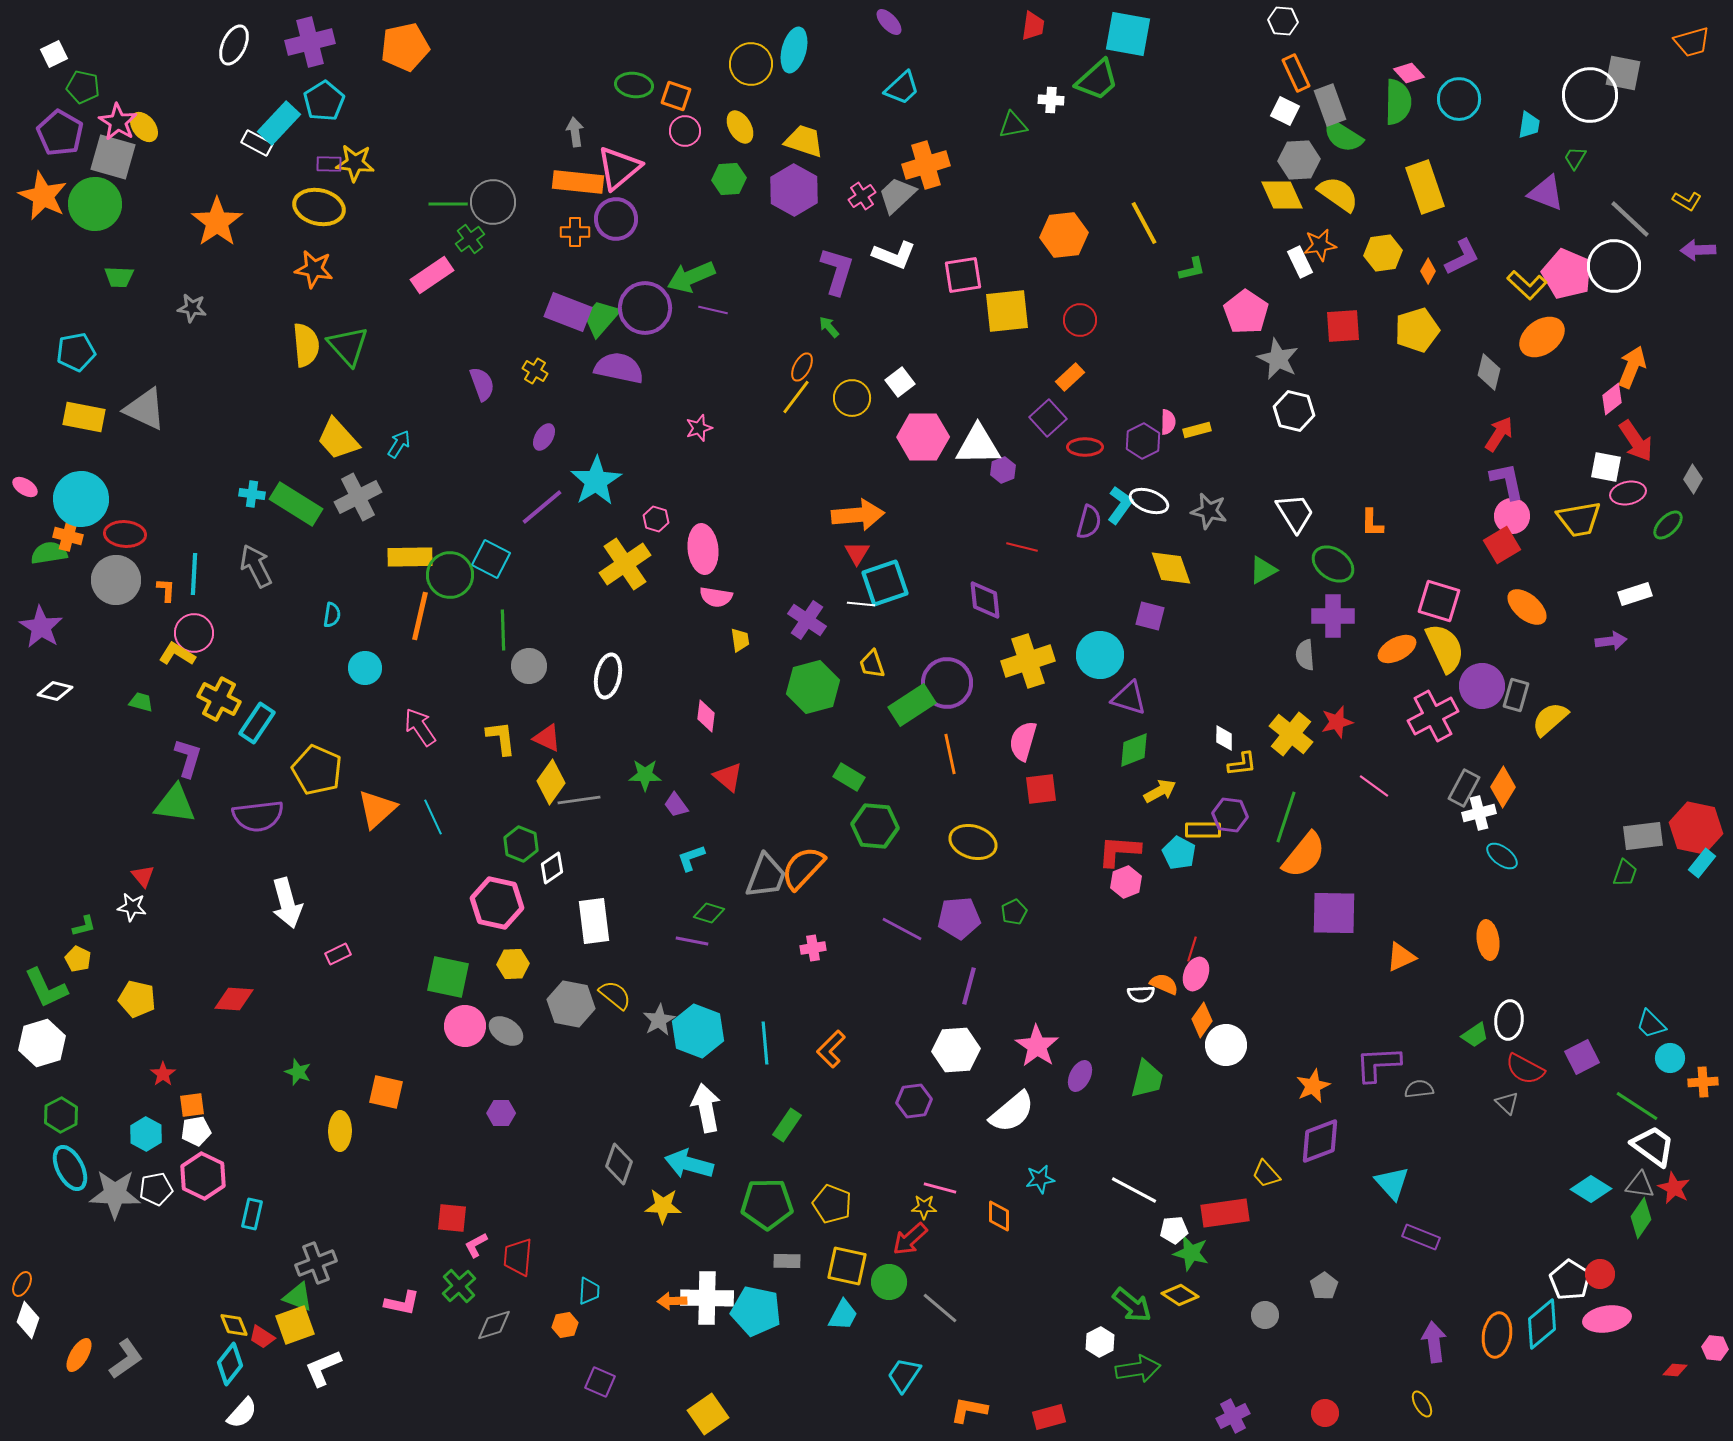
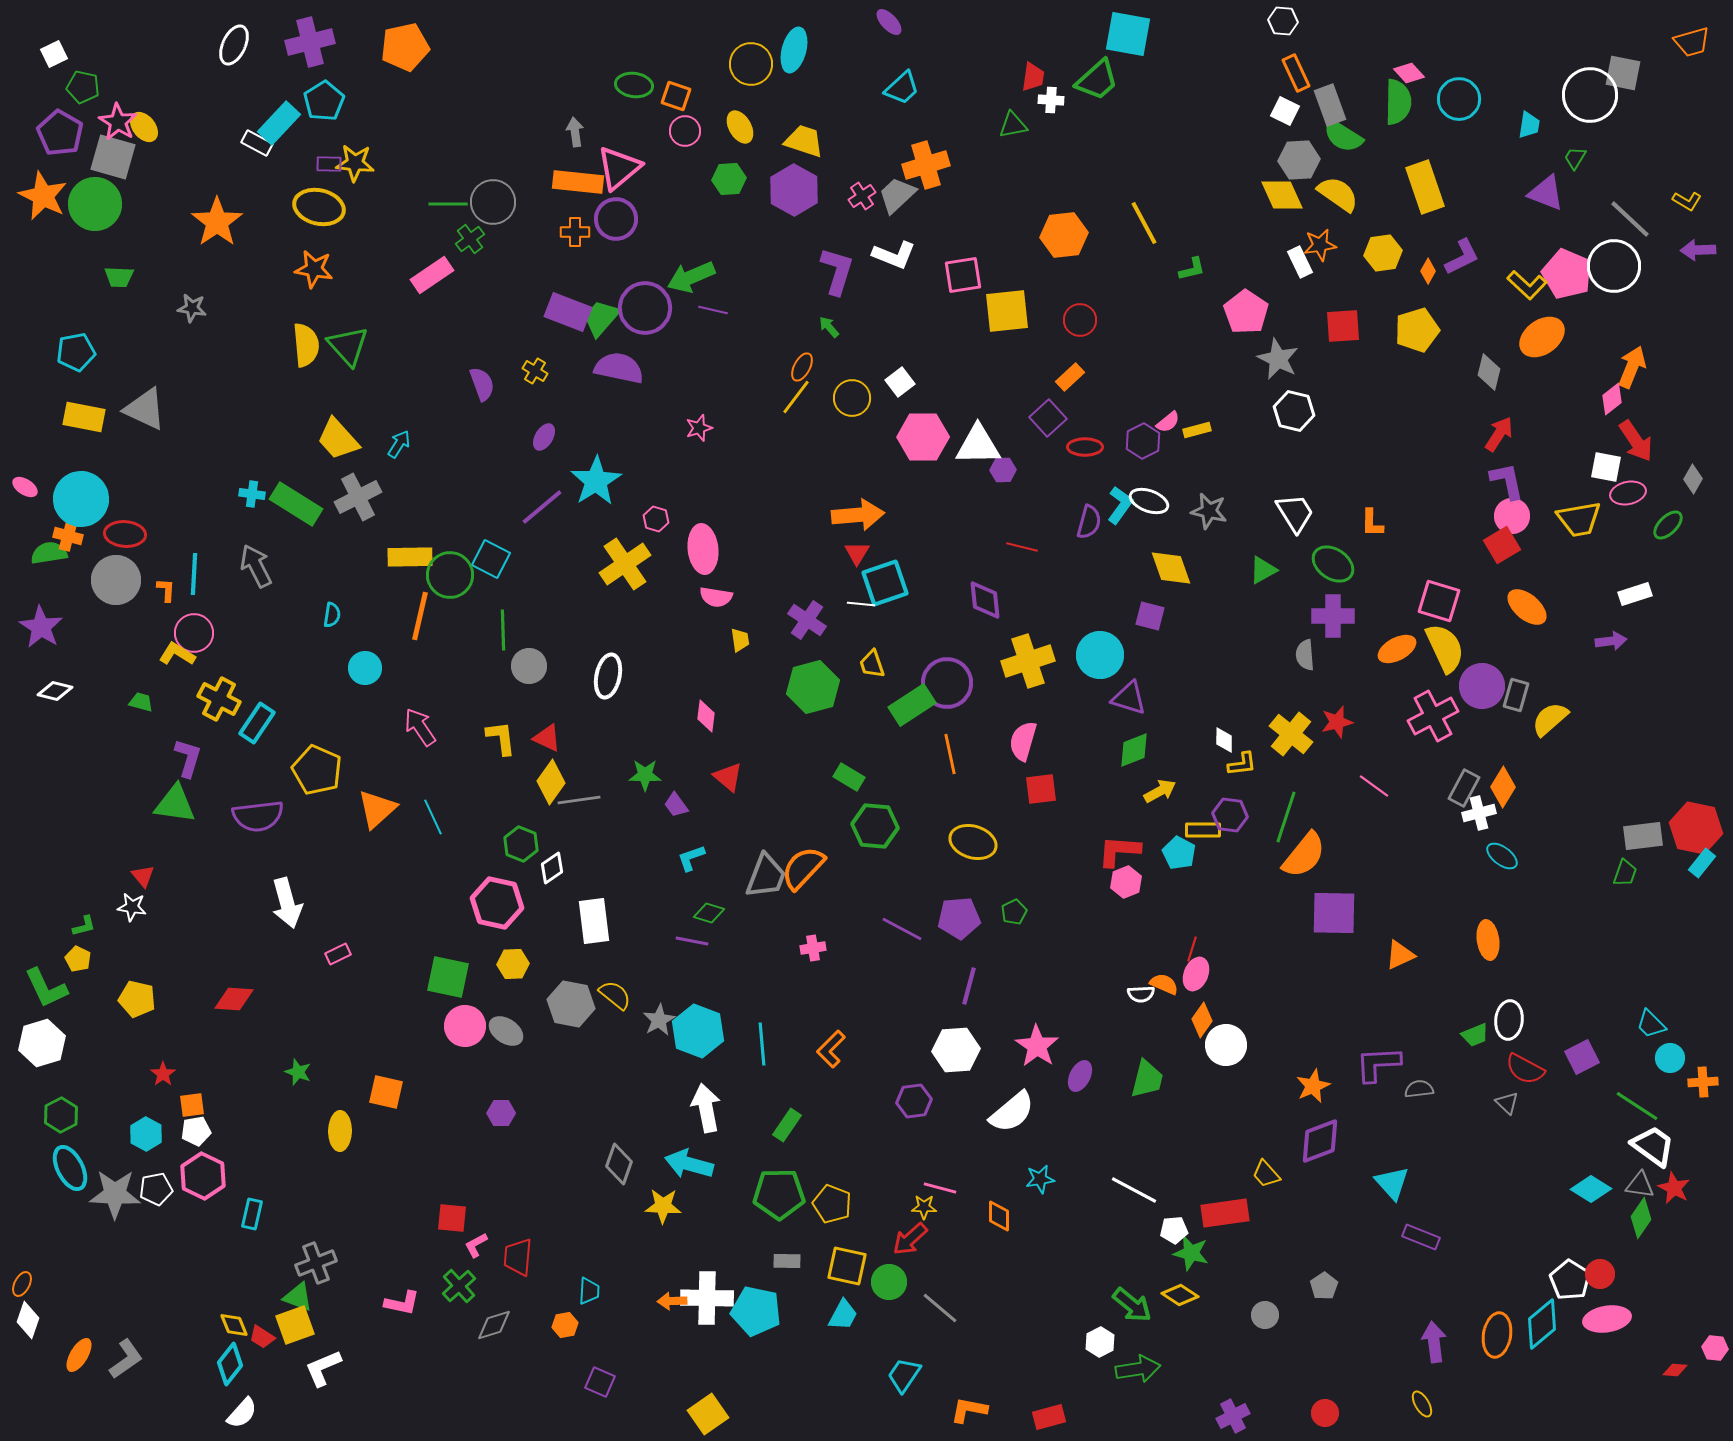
red trapezoid at (1033, 26): moved 51 px down
pink semicircle at (1168, 422): rotated 50 degrees clockwise
purple hexagon at (1003, 470): rotated 20 degrees clockwise
white diamond at (1224, 738): moved 2 px down
orange triangle at (1401, 957): moved 1 px left, 2 px up
green trapezoid at (1475, 1035): rotated 12 degrees clockwise
cyan line at (765, 1043): moved 3 px left, 1 px down
green pentagon at (767, 1204): moved 12 px right, 10 px up
